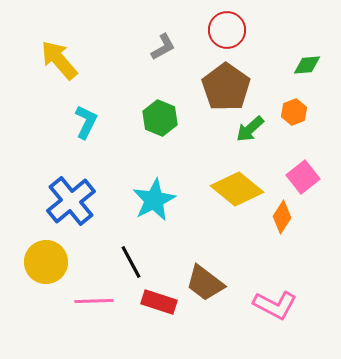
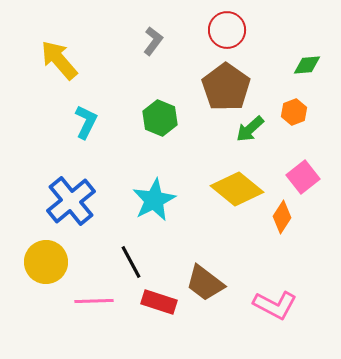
gray L-shape: moved 10 px left, 6 px up; rotated 24 degrees counterclockwise
